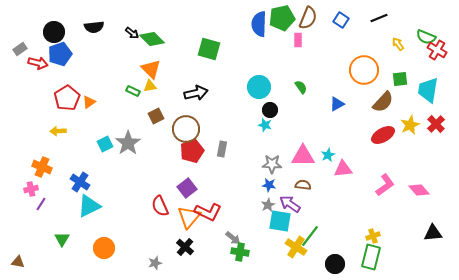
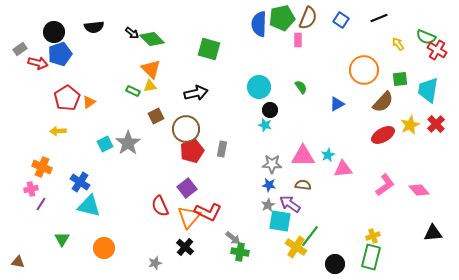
cyan triangle at (89, 206): rotated 40 degrees clockwise
